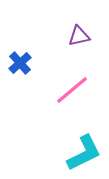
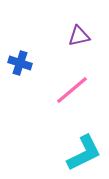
blue cross: rotated 30 degrees counterclockwise
